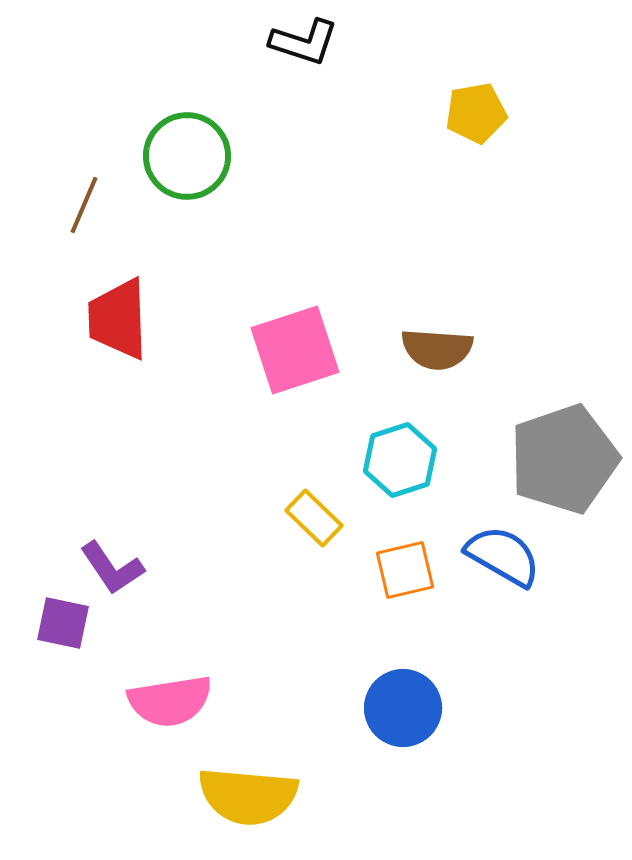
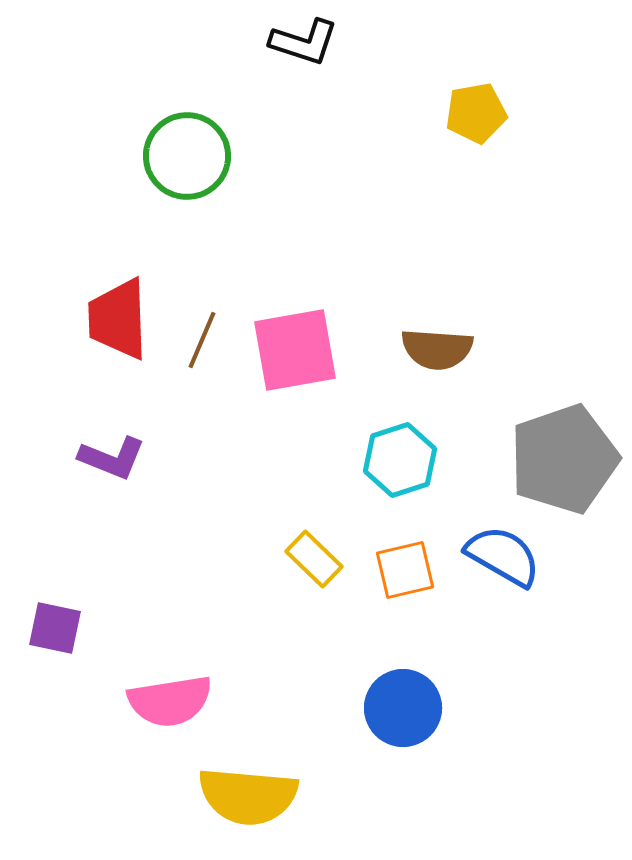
brown line: moved 118 px right, 135 px down
pink square: rotated 8 degrees clockwise
yellow rectangle: moved 41 px down
purple L-shape: moved 110 px up; rotated 34 degrees counterclockwise
purple square: moved 8 px left, 5 px down
